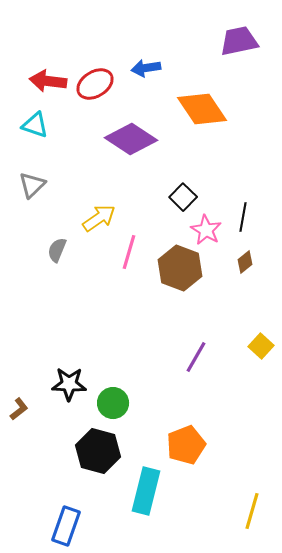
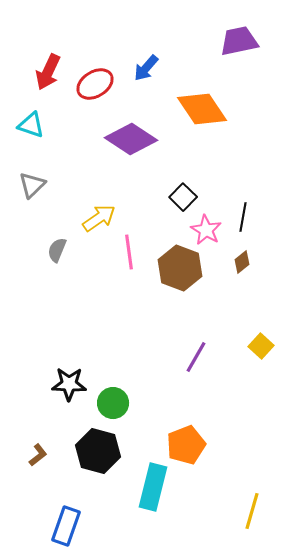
blue arrow: rotated 40 degrees counterclockwise
red arrow: moved 9 px up; rotated 72 degrees counterclockwise
cyan triangle: moved 4 px left
pink line: rotated 24 degrees counterclockwise
brown diamond: moved 3 px left
brown L-shape: moved 19 px right, 46 px down
cyan rectangle: moved 7 px right, 4 px up
